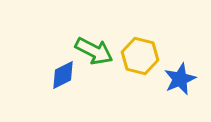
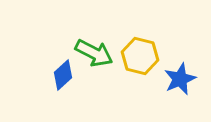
green arrow: moved 2 px down
blue diamond: rotated 16 degrees counterclockwise
